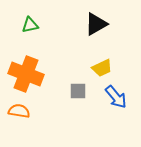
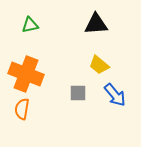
black triangle: rotated 25 degrees clockwise
yellow trapezoid: moved 3 px left, 3 px up; rotated 65 degrees clockwise
gray square: moved 2 px down
blue arrow: moved 1 px left, 2 px up
orange semicircle: moved 3 px right, 2 px up; rotated 90 degrees counterclockwise
